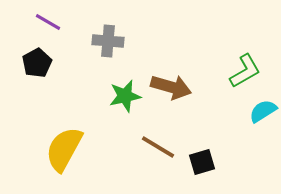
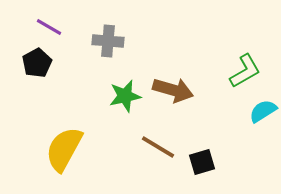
purple line: moved 1 px right, 5 px down
brown arrow: moved 2 px right, 3 px down
